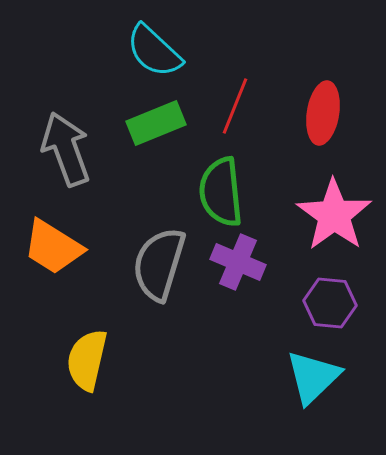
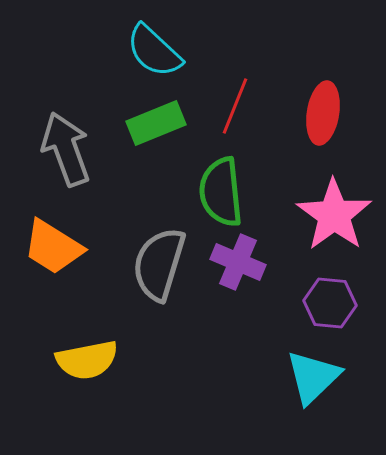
yellow semicircle: rotated 114 degrees counterclockwise
